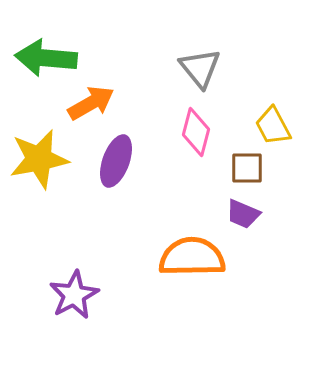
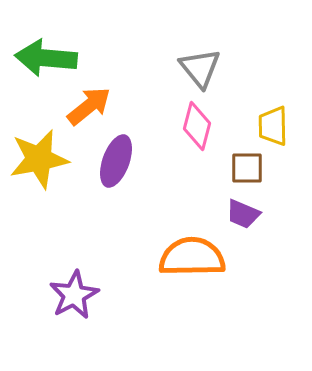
orange arrow: moved 2 px left, 3 px down; rotated 9 degrees counterclockwise
yellow trapezoid: rotated 27 degrees clockwise
pink diamond: moved 1 px right, 6 px up
